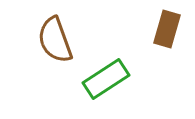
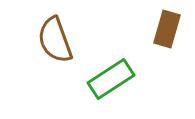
green rectangle: moved 5 px right
